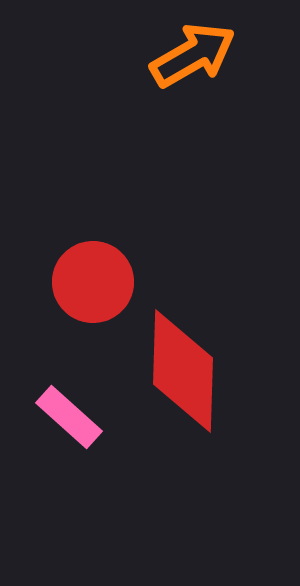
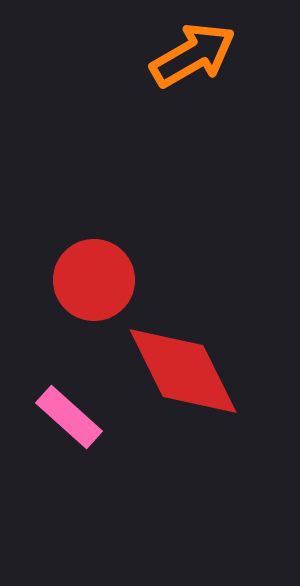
red circle: moved 1 px right, 2 px up
red diamond: rotated 28 degrees counterclockwise
